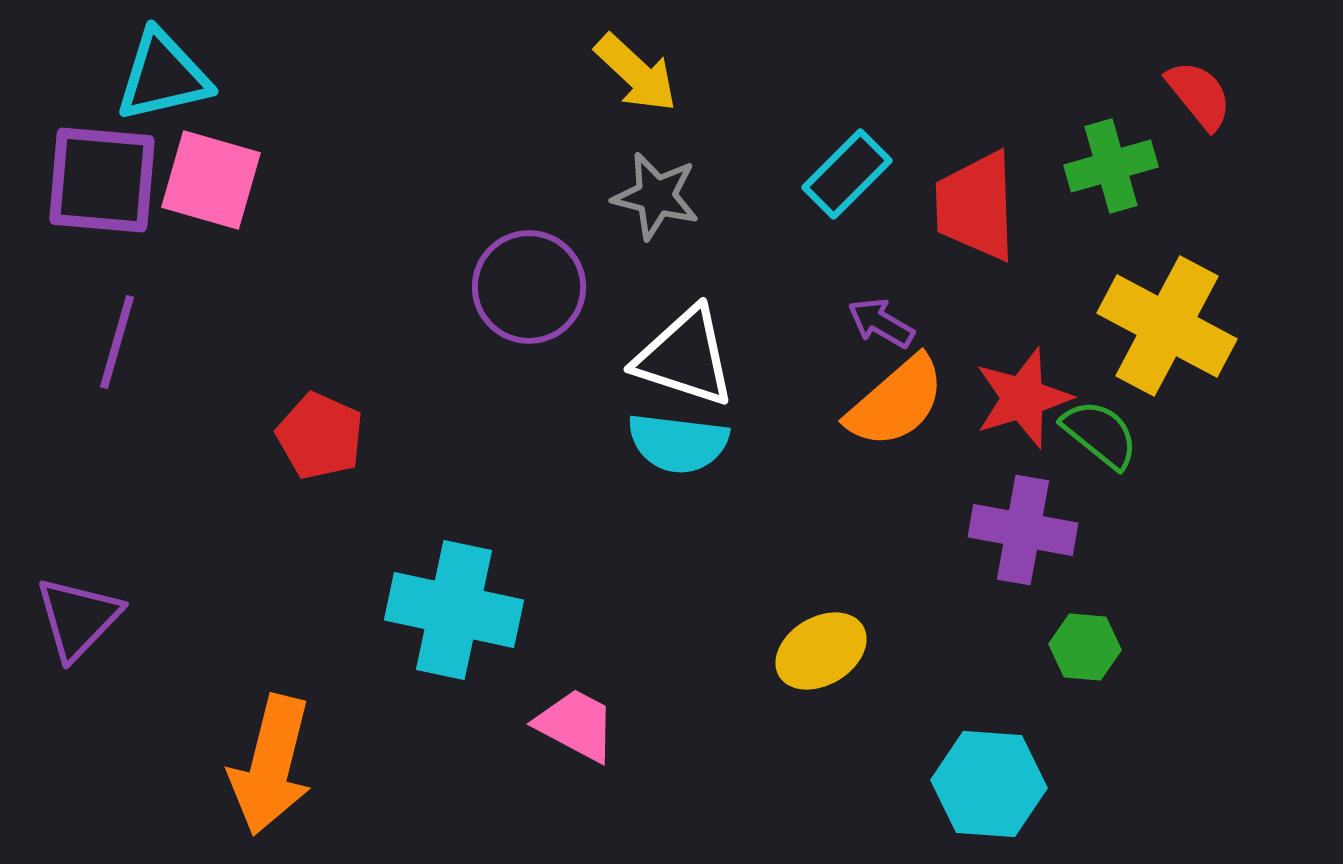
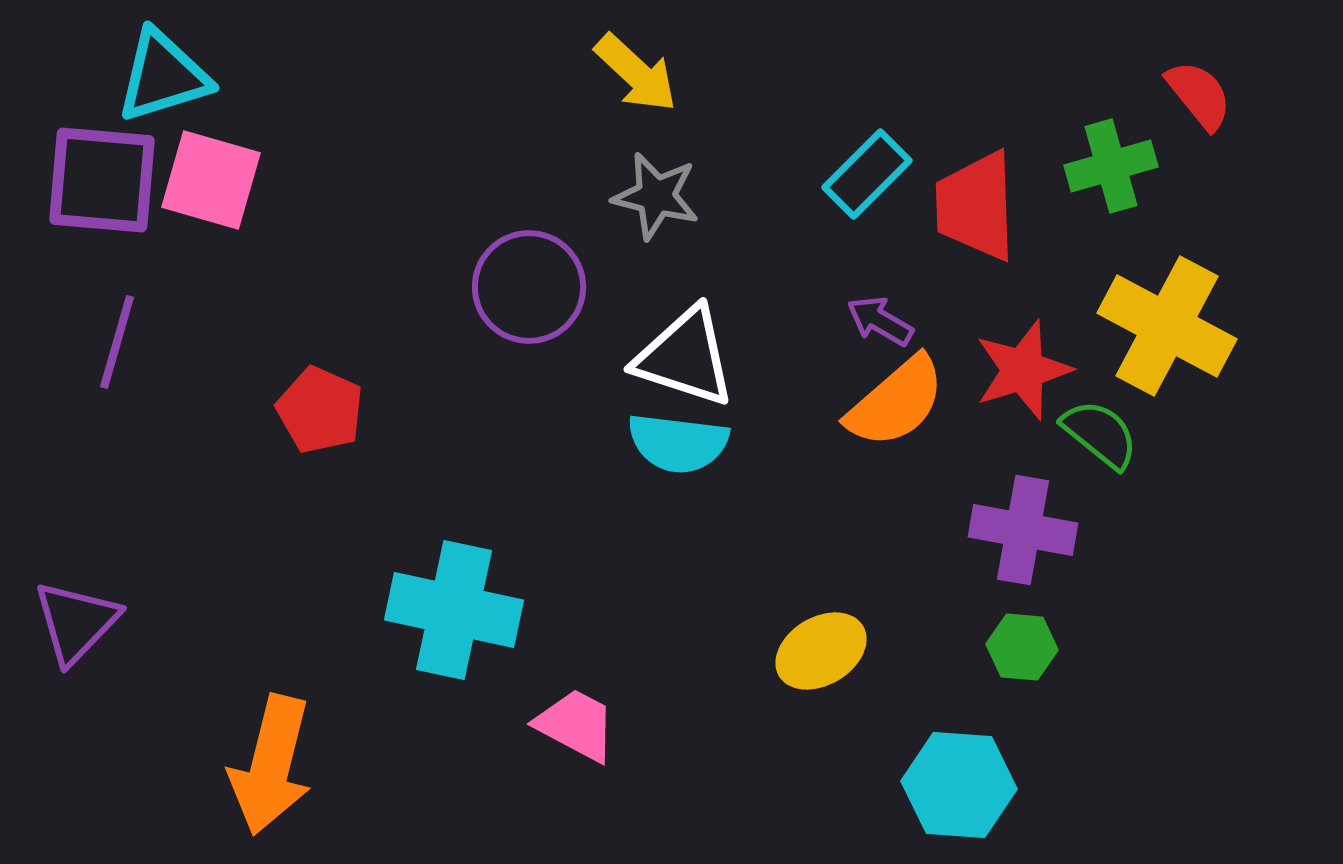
cyan triangle: rotated 4 degrees counterclockwise
cyan rectangle: moved 20 px right
purple arrow: moved 1 px left, 2 px up
red star: moved 28 px up
red pentagon: moved 26 px up
purple triangle: moved 2 px left, 4 px down
green hexagon: moved 63 px left
cyan hexagon: moved 30 px left, 1 px down
